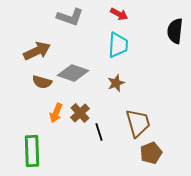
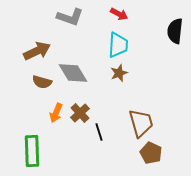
gray diamond: rotated 40 degrees clockwise
brown star: moved 3 px right, 10 px up
brown trapezoid: moved 3 px right
brown pentagon: rotated 25 degrees counterclockwise
